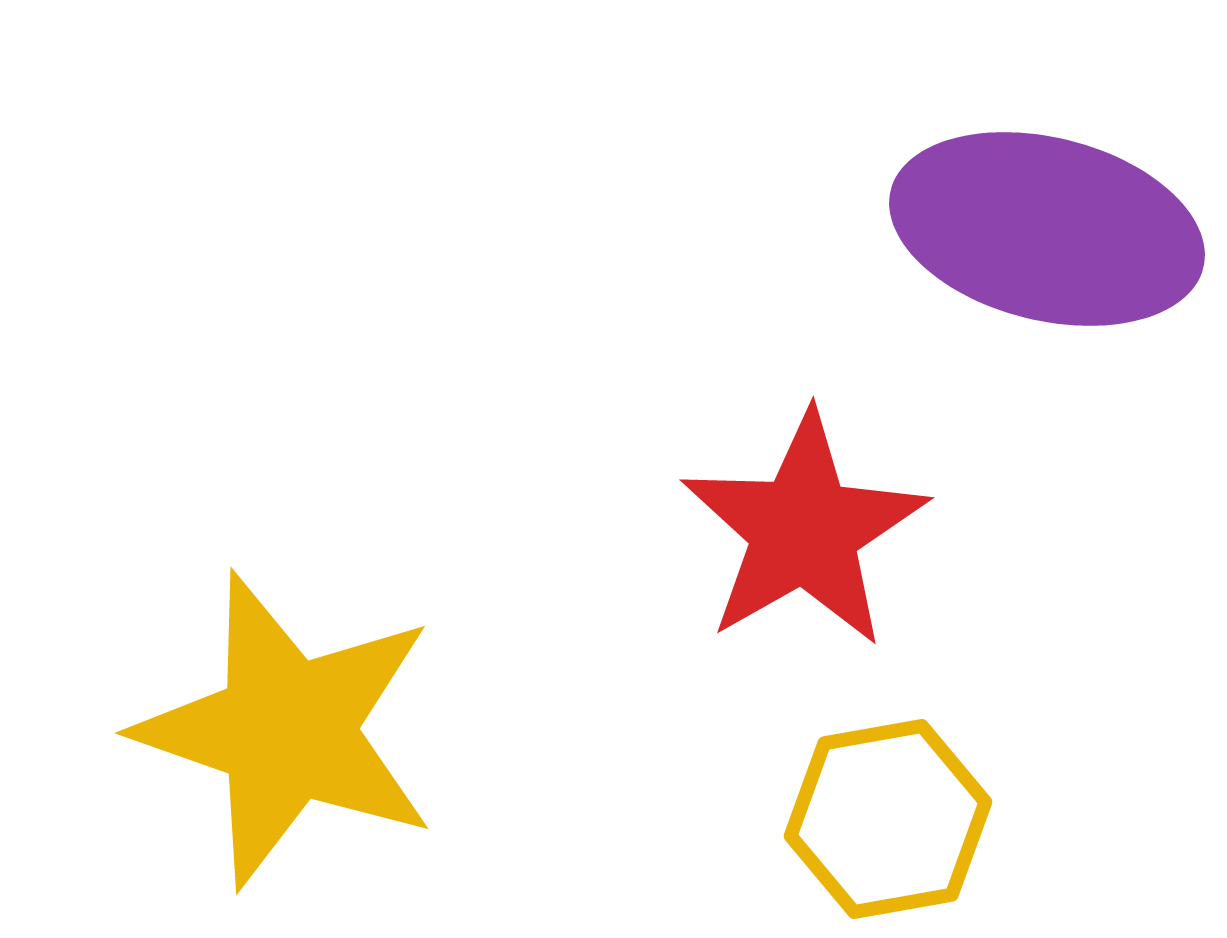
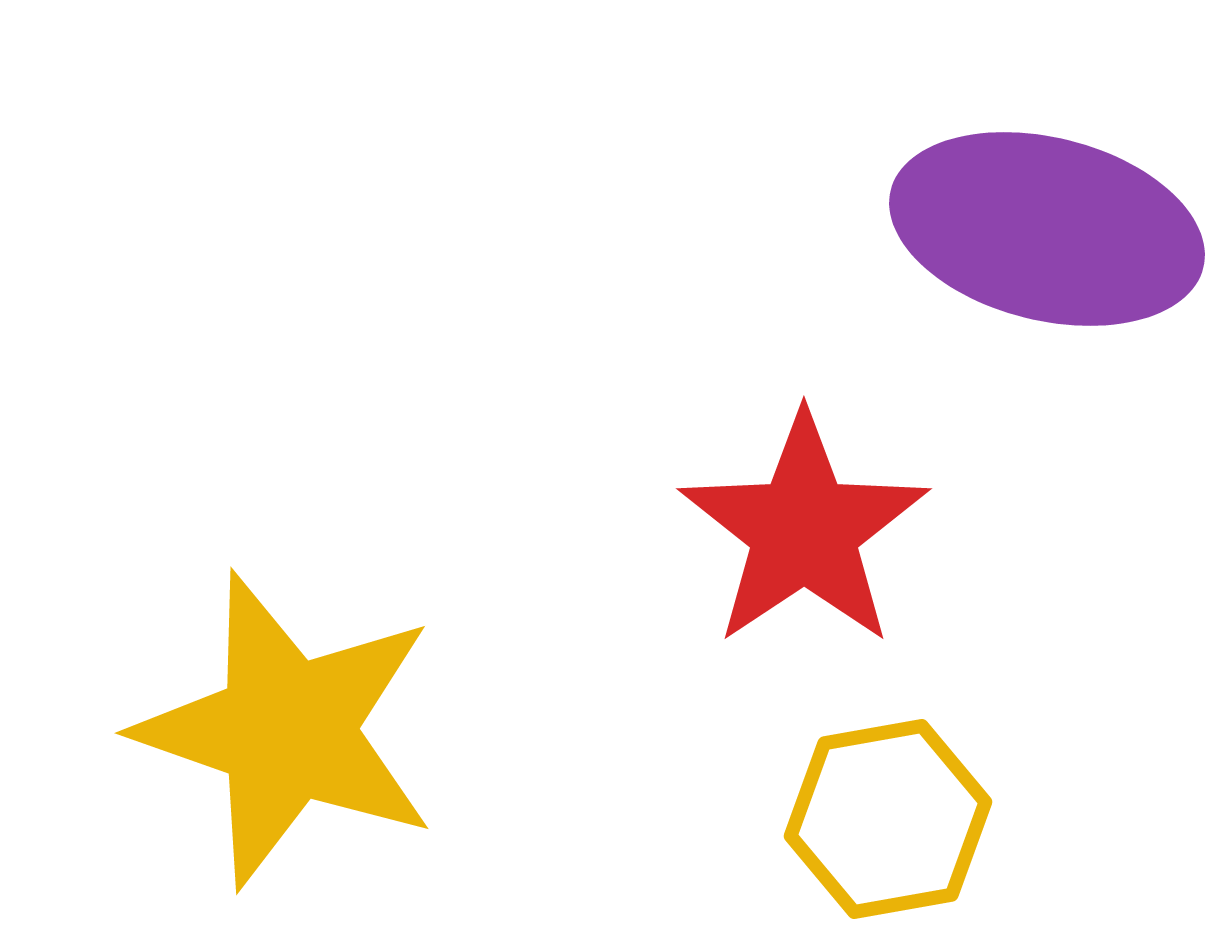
red star: rotated 4 degrees counterclockwise
